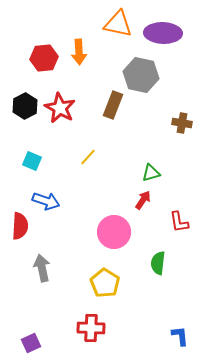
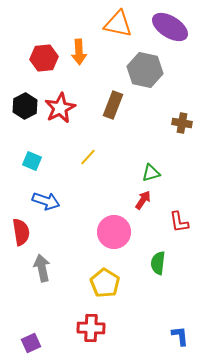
purple ellipse: moved 7 px right, 6 px up; rotated 30 degrees clockwise
gray hexagon: moved 4 px right, 5 px up
red star: rotated 16 degrees clockwise
red semicircle: moved 1 px right, 6 px down; rotated 12 degrees counterclockwise
